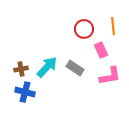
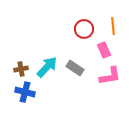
pink rectangle: moved 3 px right
